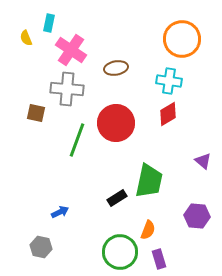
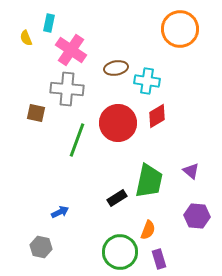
orange circle: moved 2 px left, 10 px up
cyan cross: moved 22 px left
red diamond: moved 11 px left, 2 px down
red circle: moved 2 px right
purple triangle: moved 12 px left, 10 px down
